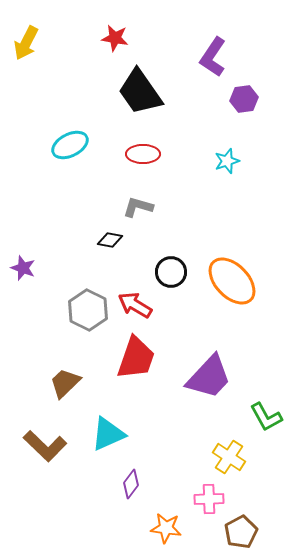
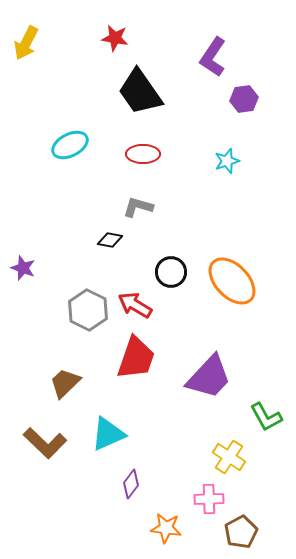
brown L-shape: moved 3 px up
